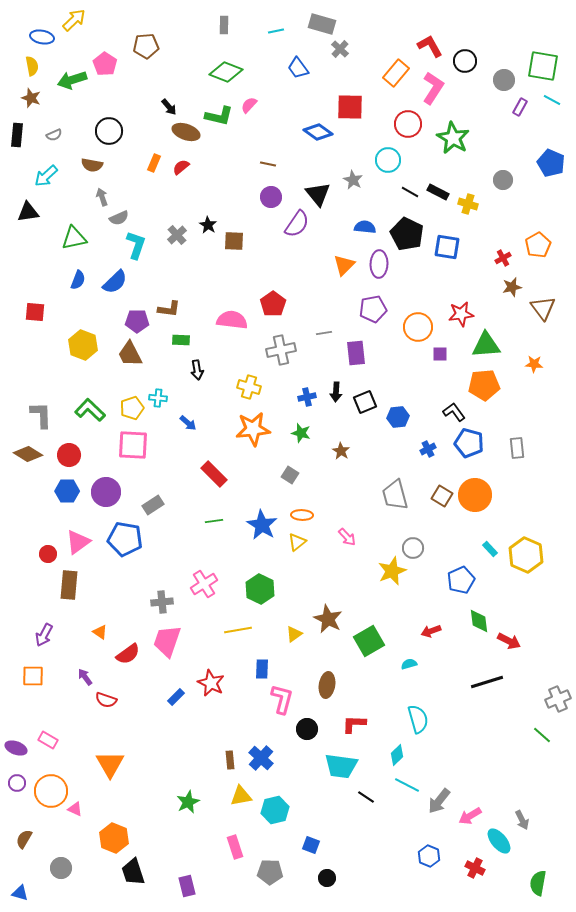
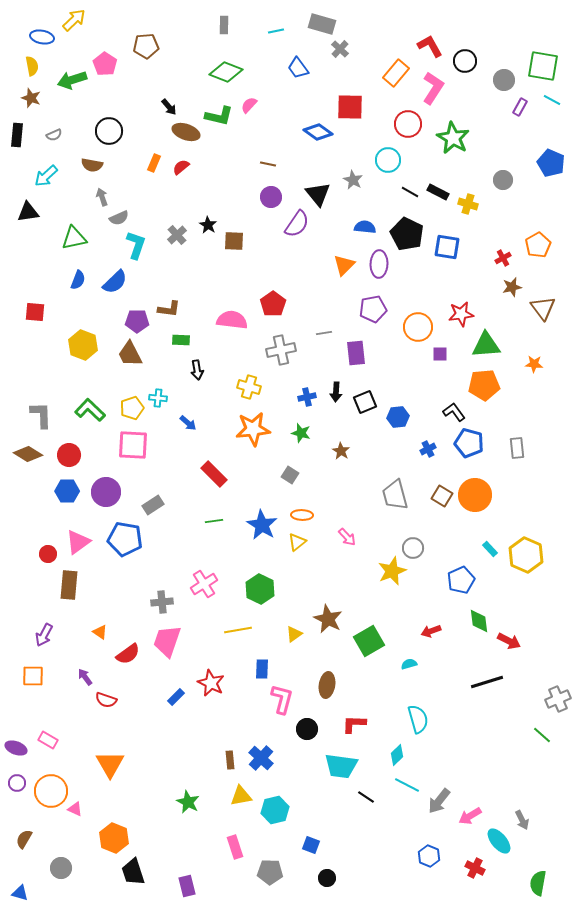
green star at (188, 802): rotated 20 degrees counterclockwise
